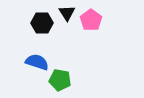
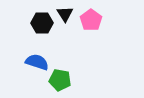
black triangle: moved 2 px left, 1 px down
